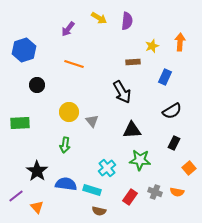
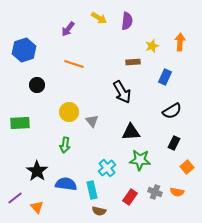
black triangle: moved 1 px left, 2 px down
orange square: moved 2 px left, 1 px up
cyan rectangle: rotated 60 degrees clockwise
purple line: moved 1 px left, 2 px down
